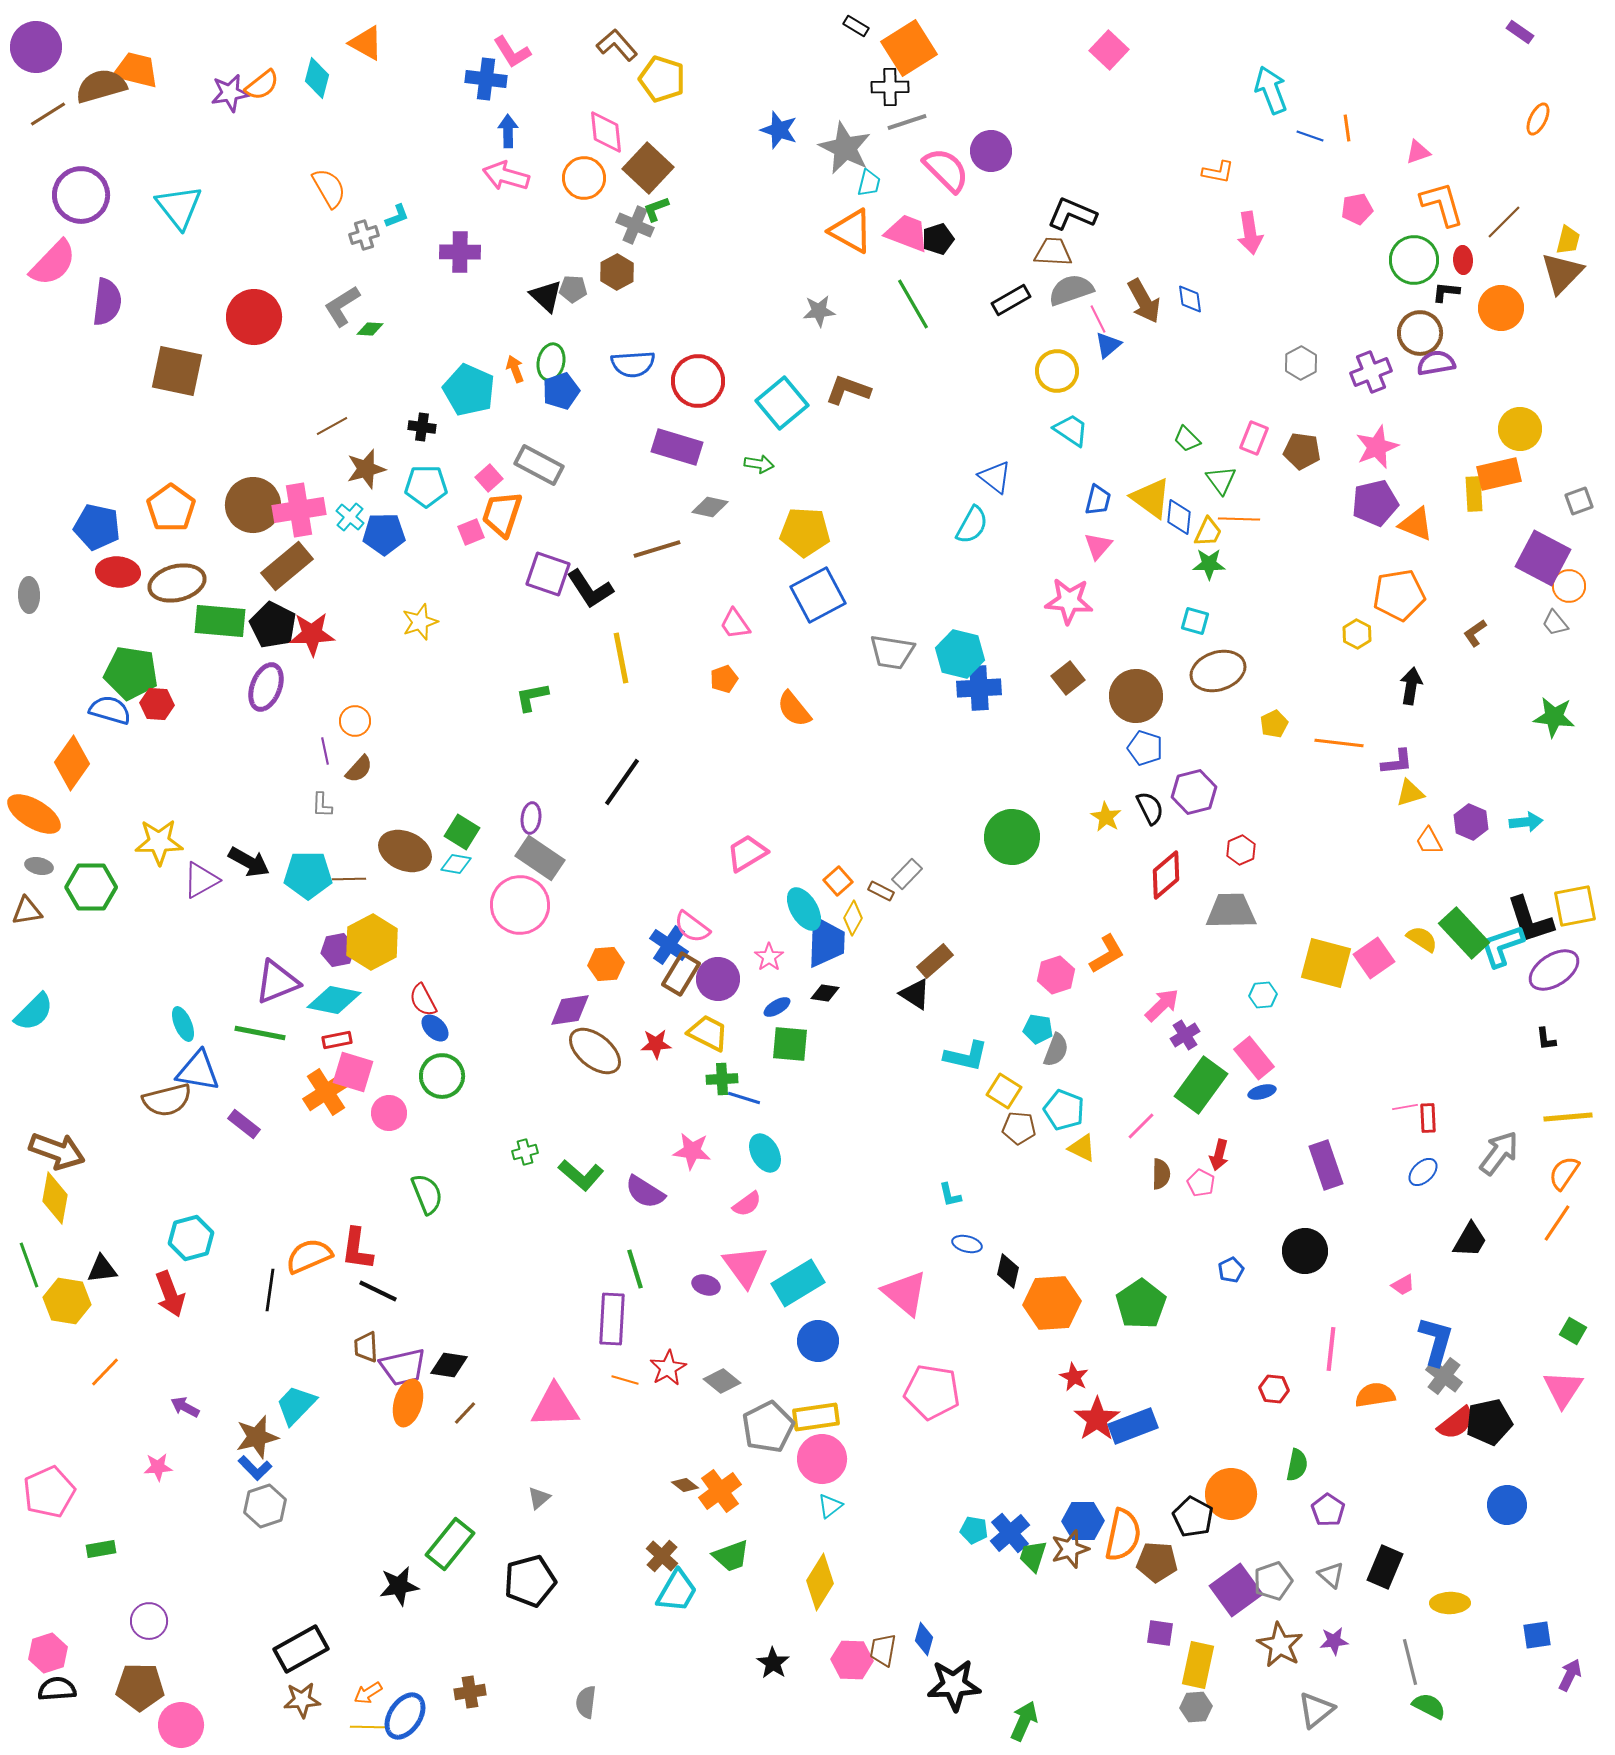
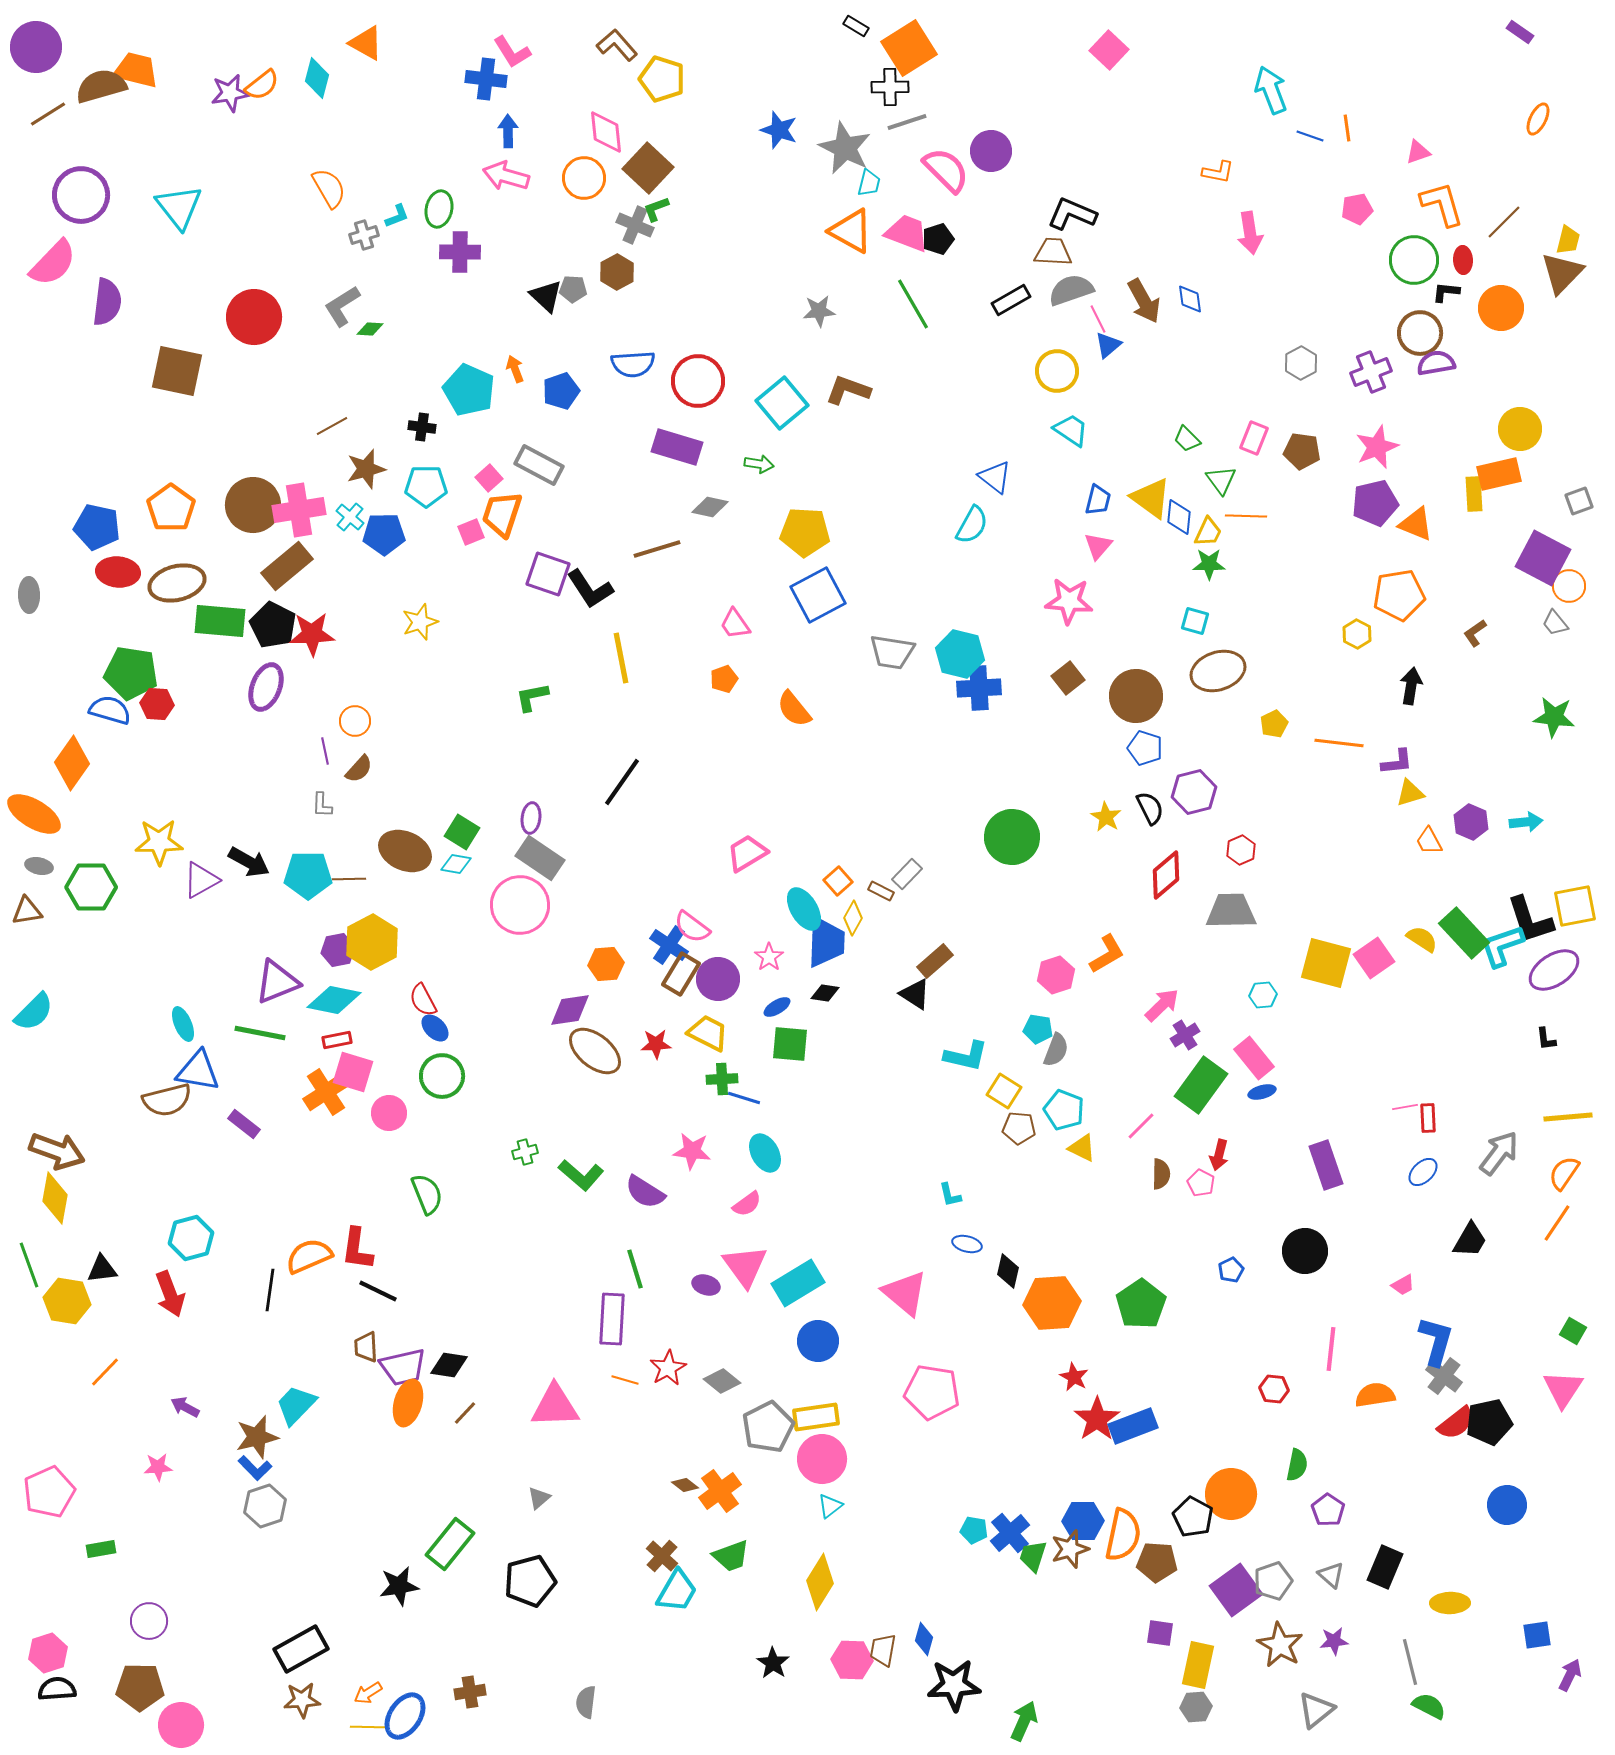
green ellipse at (551, 362): moved 112 px left, 153 px up
orange line at (1239, 519): moved 7 px right, 3 px up
